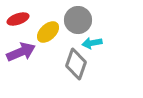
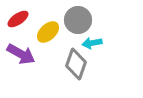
red ellipse: rotated 15 degrees counterclockwise
purple arrow: moved 2 px down; rotated 52 degrees clockwise
